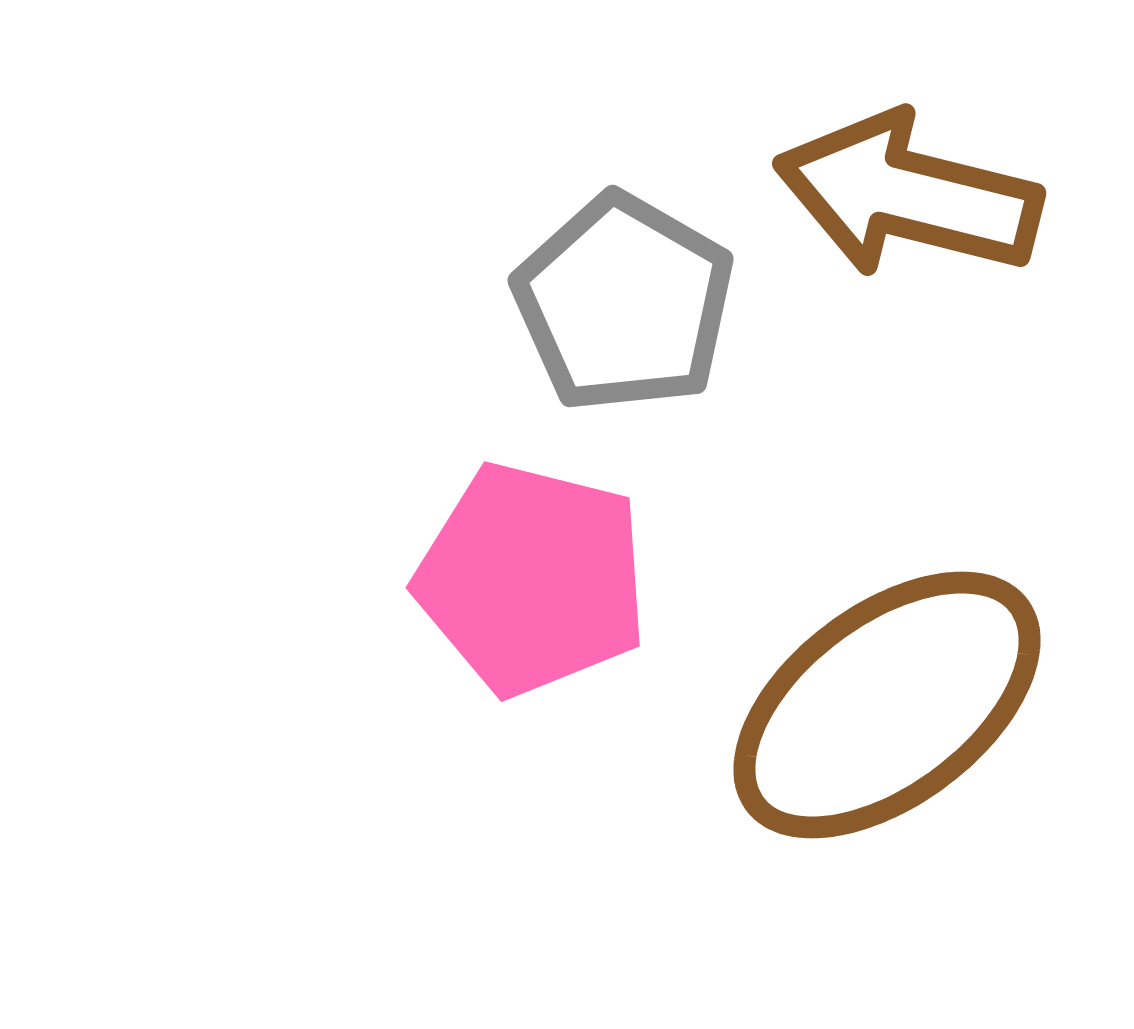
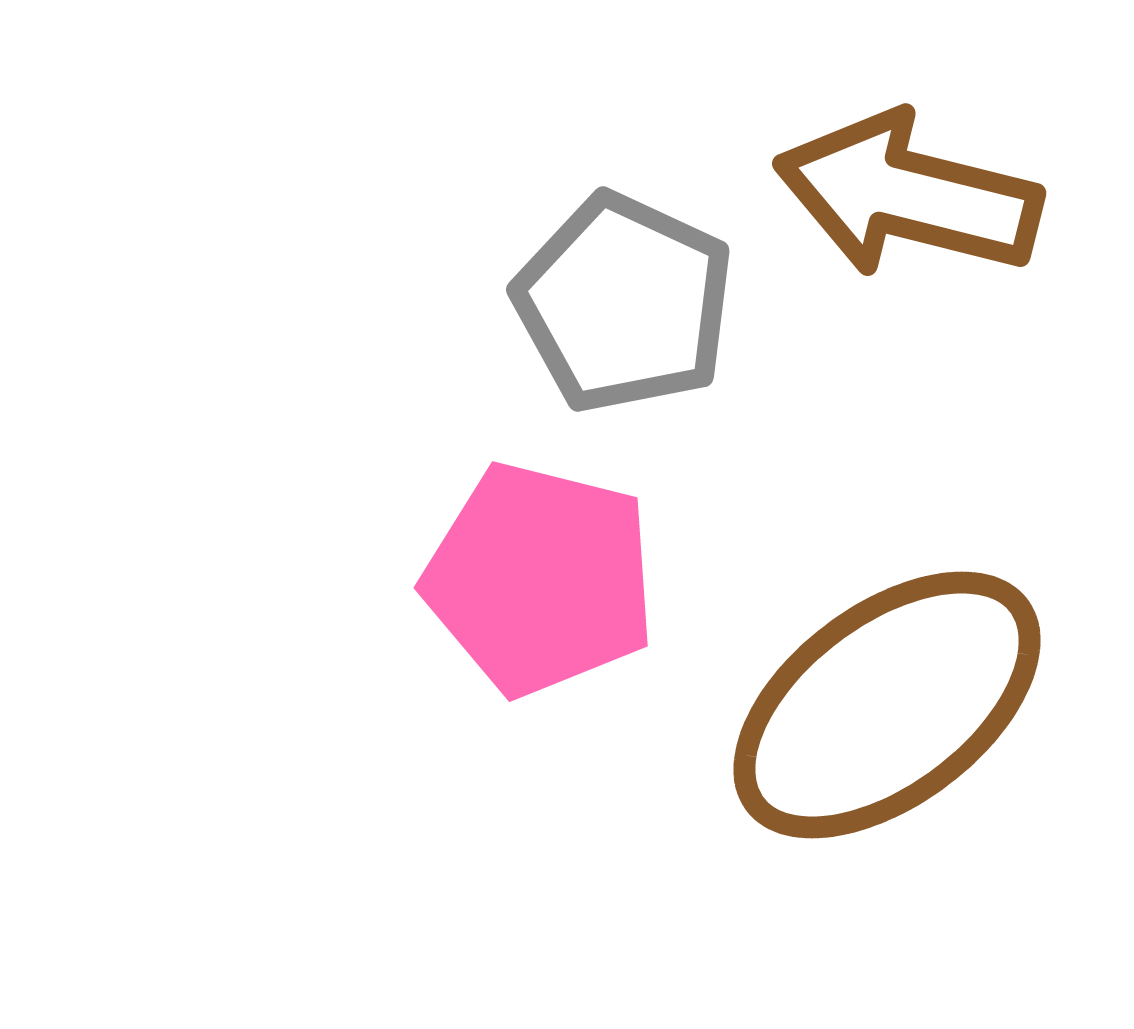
gray pentagon: rotated 5 degrees counterclockwise
pink pentagon: moved 8 px right
